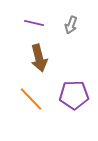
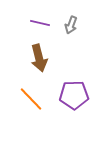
purple line: moved 6 px right
